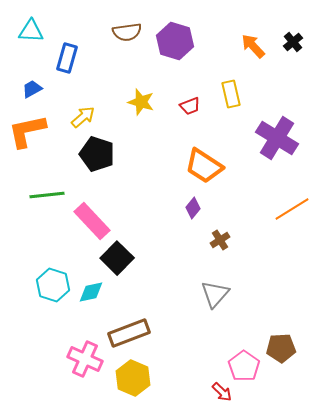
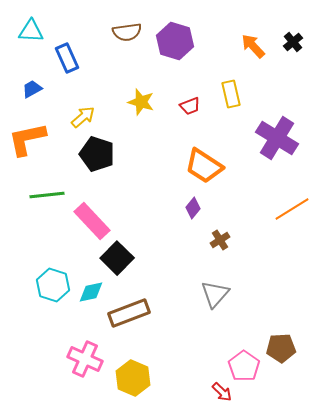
blue rectangle: rotated 40 degrees counterclockwise
orange L-shape: moved 8 px down
brown rectangle: moved 20 px up
